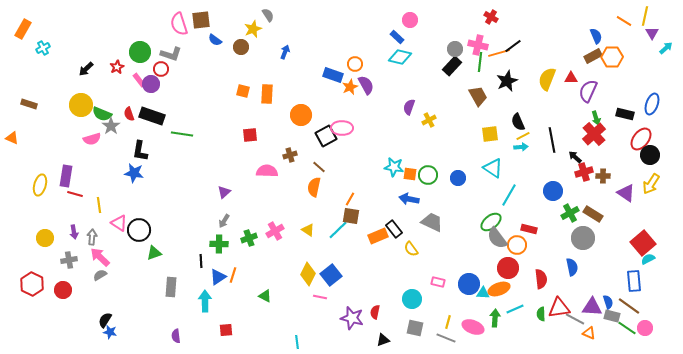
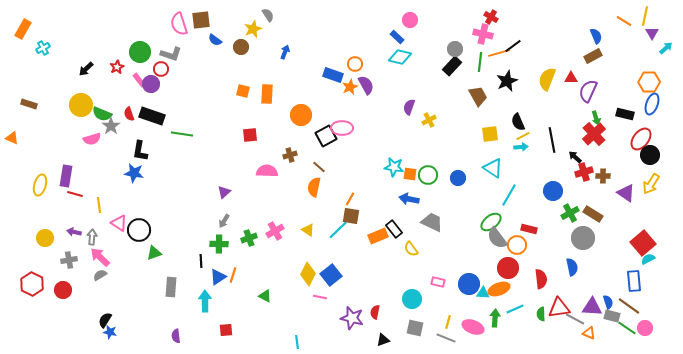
pink cross at (478, 45): moved 5 px right, 11 px up
orange hexagon at (612, 57): moved 37 px right, 25 px down
purple arrow at (74, 232): rotated 112 degrees clockwise
